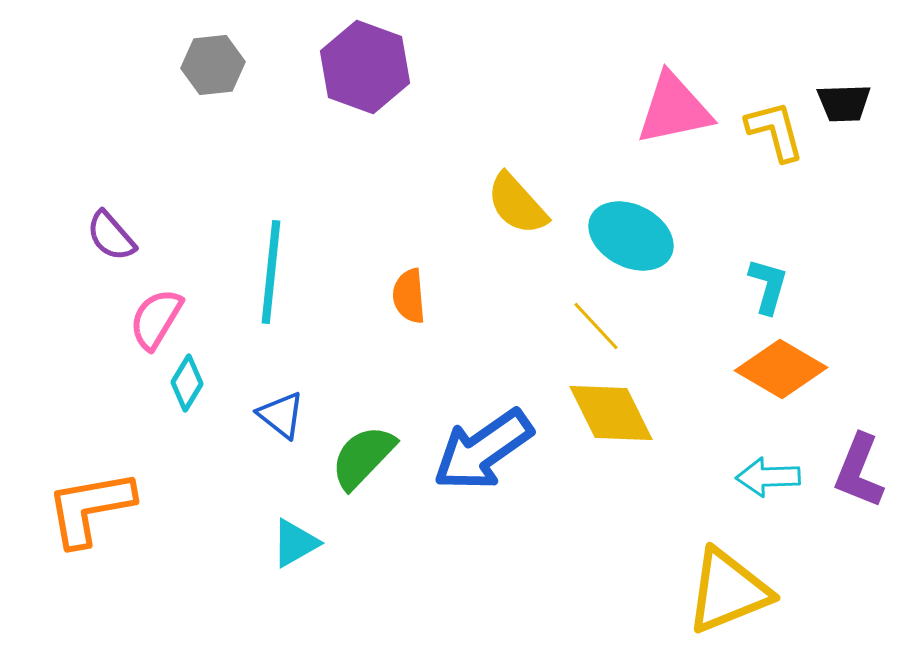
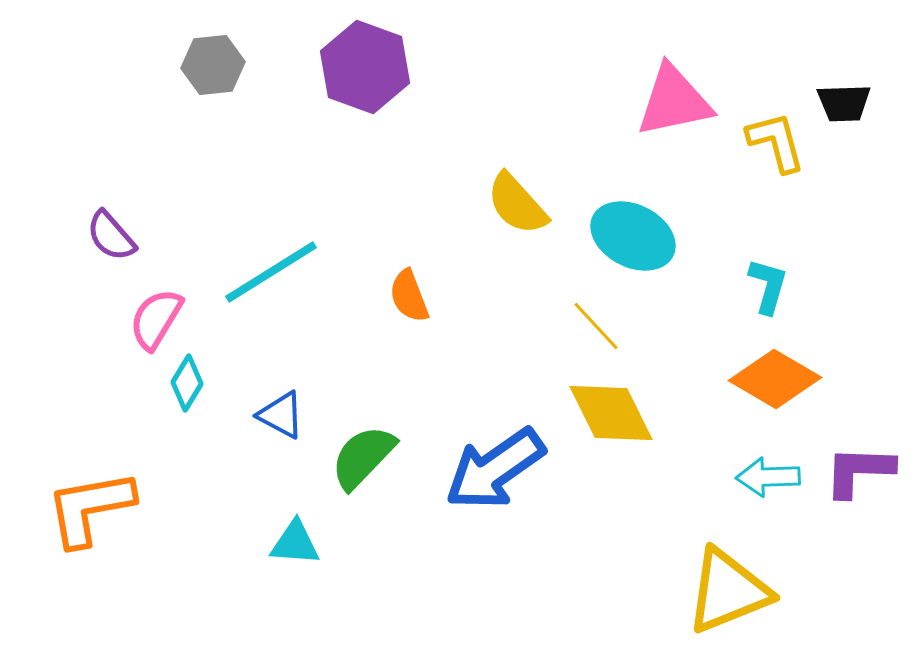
pink triangle: moved 8 px up
yellow L-shape: moved 1 px right, 11 px down
cyan ellipse: moved 2 px right
cyan line: rotated 52 degrees clockwise
orange semicircle: rotated 16 degrees counterclockwise
orange diamond: moved 6 px left, 10 px down
blue triangle: rotated 10 degrees counterclockwise
blue arrow: moved 12 px right, 19 px down
purple L-shape: rotated 70 degrees clockwise
cyan triangle: rotated 34 degrees clockwise
